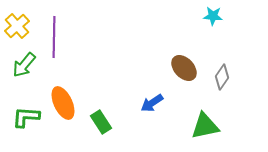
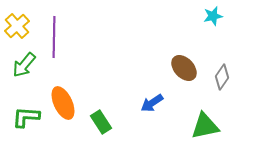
cyan star: rotated 18 degrees counterclockwise
